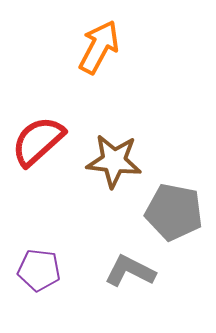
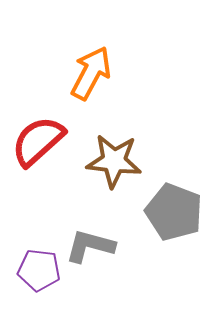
orange arrow: moved 8 px left, 26 px down
gray pentagon: rotated 10 degrees clockwise
gray L-shape: moved 40 px left, 25 px up; rotated 12 degrees counterclockwise
